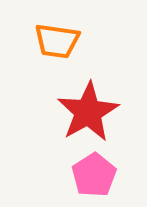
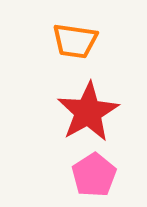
orange trapezoid: moved 18 px right
